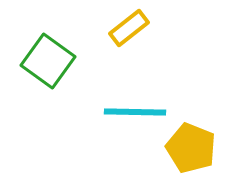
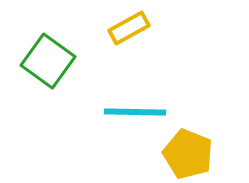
yellow rectangle: rotated 9 degrees clockwise
yellow pentagon: moved 3 px left, 6 px down
